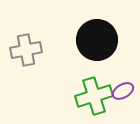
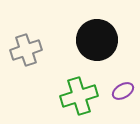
gray cross: rotated 8 degrees counterclockwise
green cross: moved 15 px left
